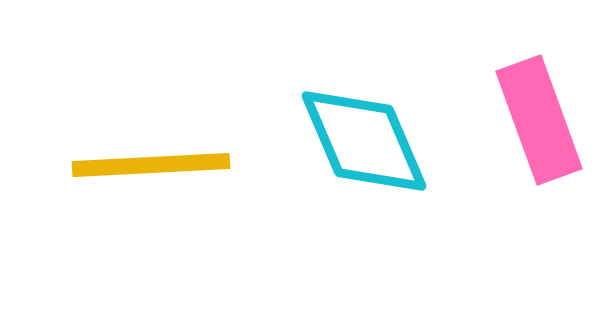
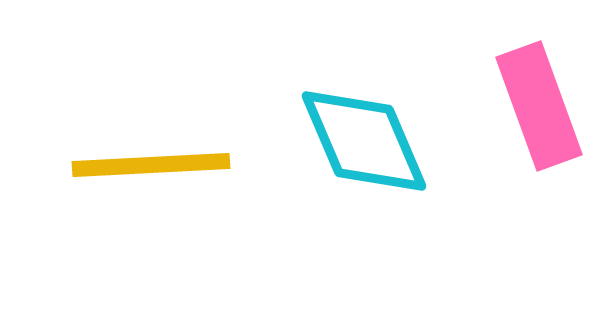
pink rectangle: moved 14 px up
